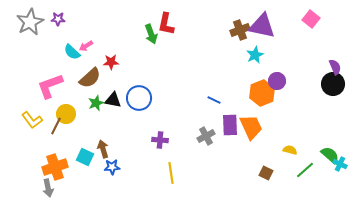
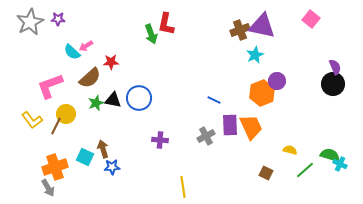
green semicircle: rotated 24 degrees counterclockwise
yellow line: moved 12 px right, 14 px down
gray arrow: rotated 18 degrees counterclockwise
